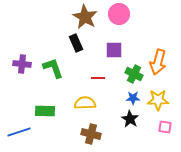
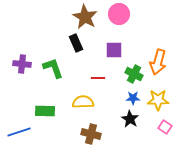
yellow semicircle: moved 2 px left, 1 px up
pink square: rotated 24 degrees clockwise
